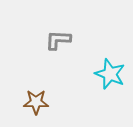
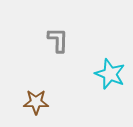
gray L-shape: rotated 88 degrees clockwise
